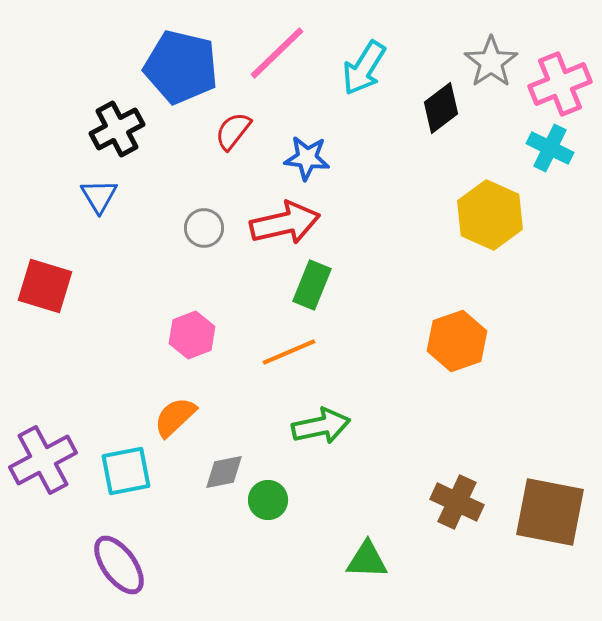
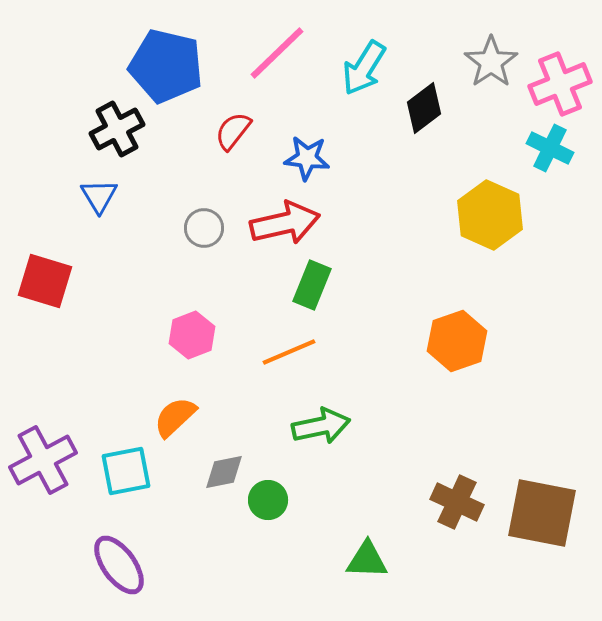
blue pentagon: moved 15 px left, 1 px up
black diamond: moved 17 px left
red square: moved 5 px up
brown square: moved 8 px left, 1 px down
